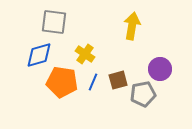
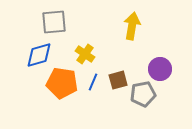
gray square: rotated 12 degrees counterclockwise
orange pentagon: moved 1 px down
